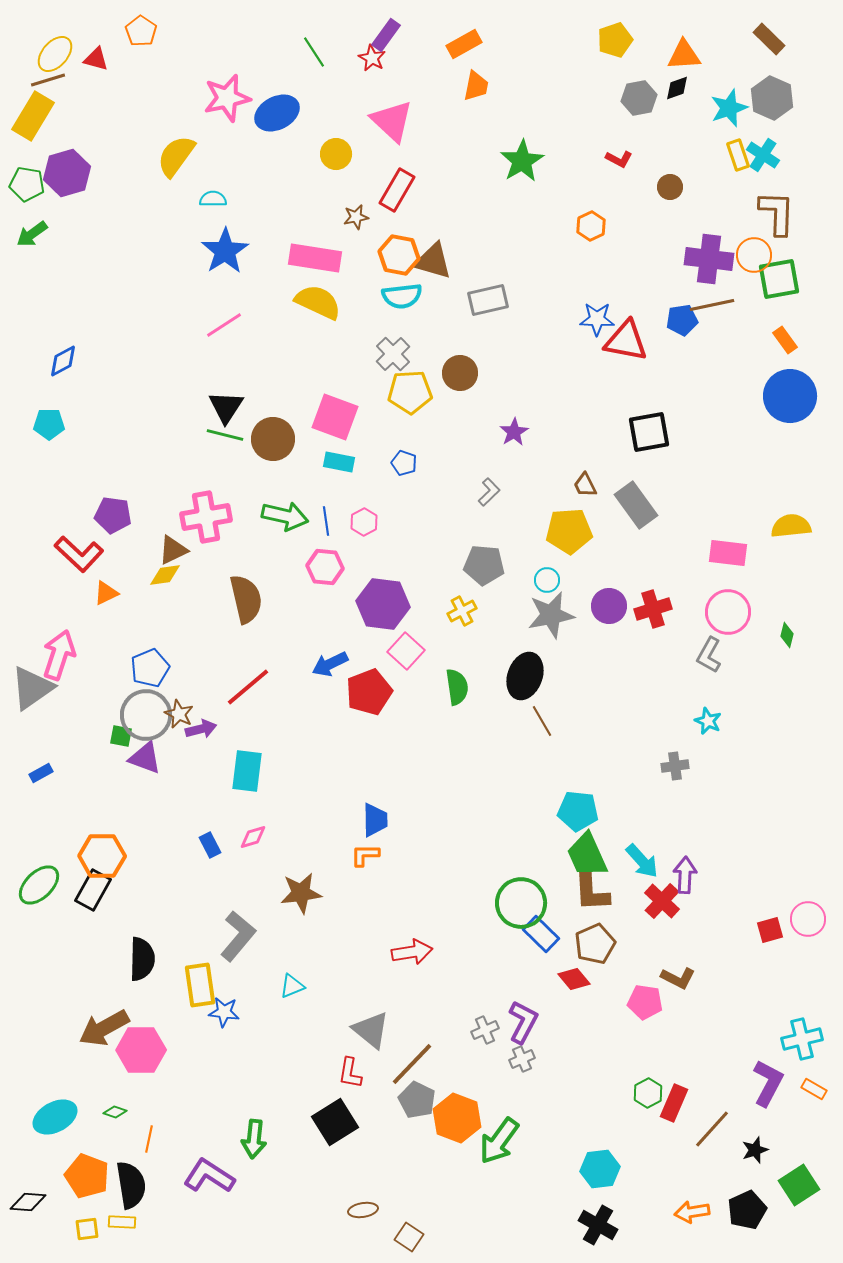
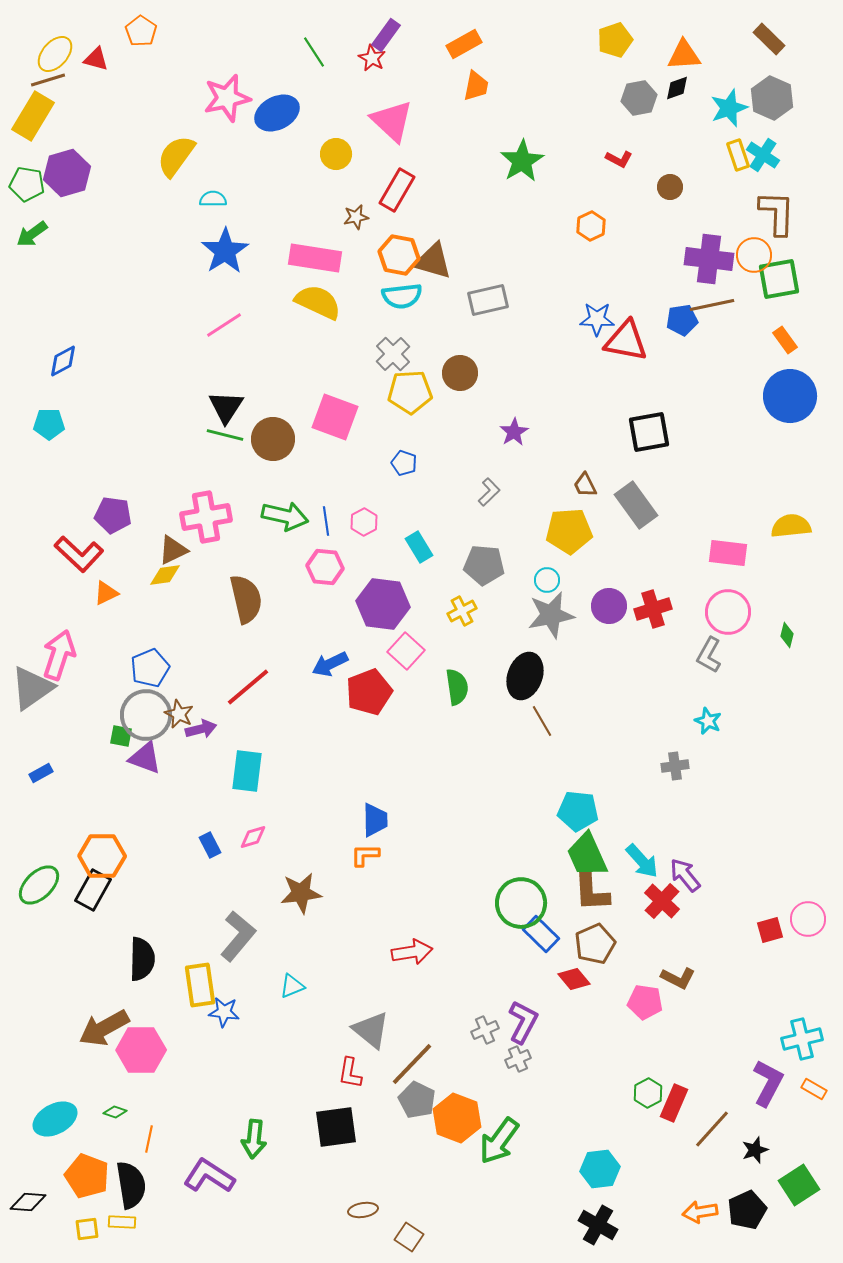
cyan rectangle at (339, 462): moved 80 px right, 85 px down; rotated 48 degrees clockwise
purple arrow at (685, 875): rotated 42 degrees counterclockwise
gray cross at (522, 1059): moved 4 px left
cyan ellipse at (55, 1117): moved 2 px down
black square at (335, 1122): moved 1 px right, 5 px down; rotated 24 degrees clockwise
orange arrow at (692, 1212): moved 8 px right
